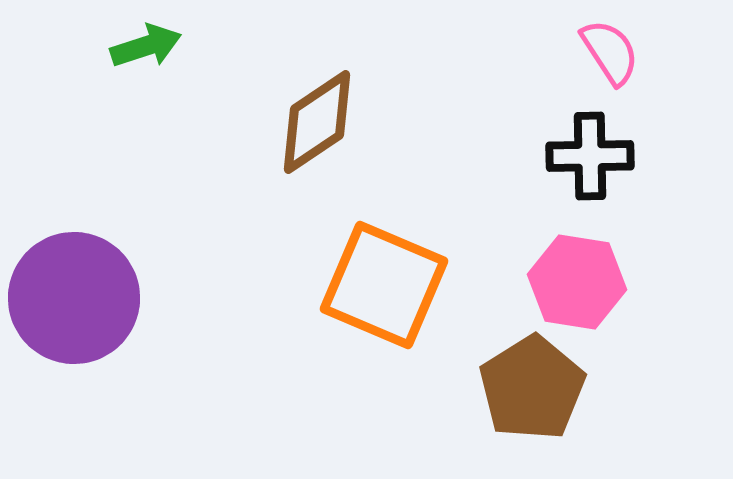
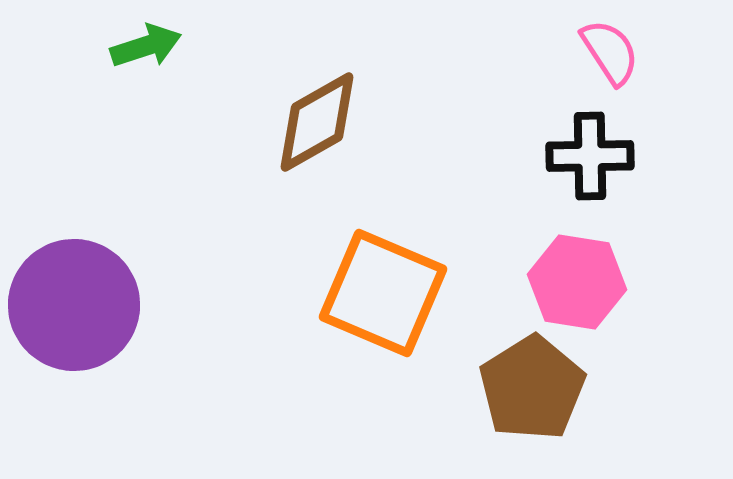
brown diamond: rotated 4 degrees clockwise
orange square: moved 1 px left, 8 px down
purple circle: moved 7 px down
